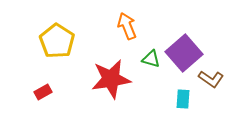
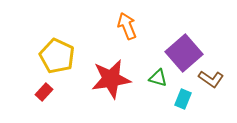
yellow pentagon: moved 15 px down; rotated 8 degrees counterclockwise
green triangle: moved 7 px right, 19 px down
red rectangle: moved 1 px right; rotated 18 degrees counterclockwise
cyan rectangle: rotated 18 degrees clockwise
